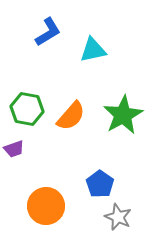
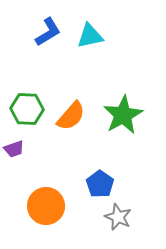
cyan triangle: moved 3 px left, 14 px up
green hexagon: rotated 8 degrees counterclockwise
